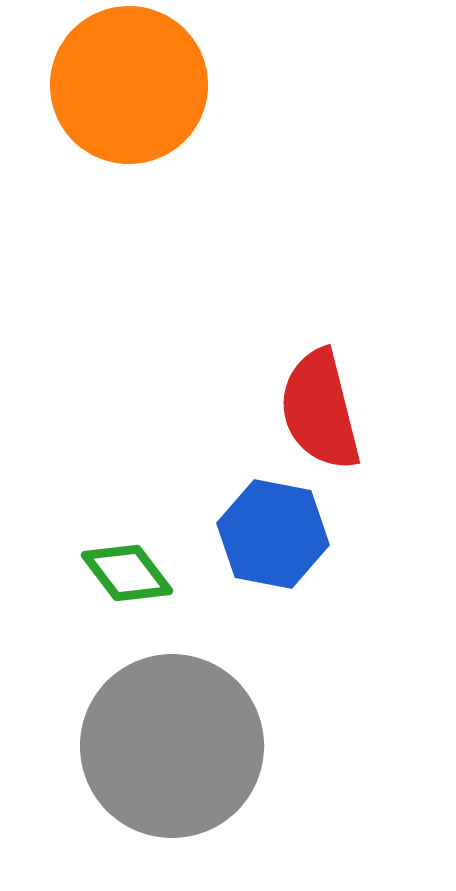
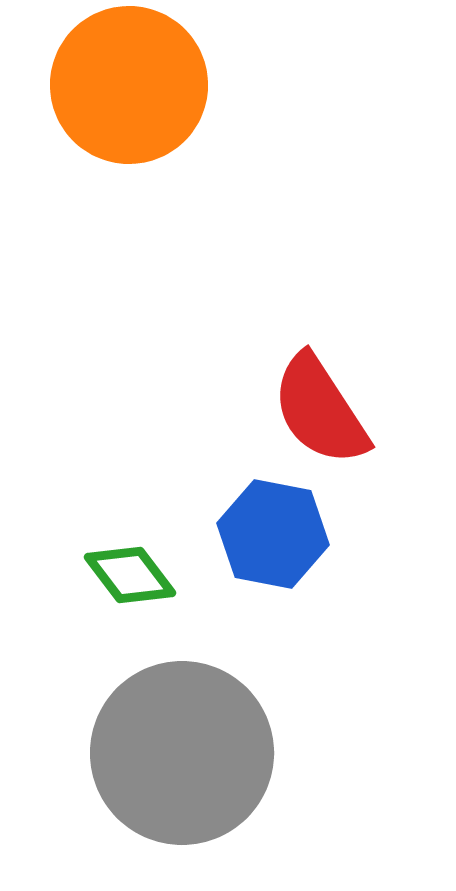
red semicircle: rotated 19 degrees counterclockwise
green diamond: moved 3 px right, 2 px down
gray circle: moved 10 px right, 7 px down
